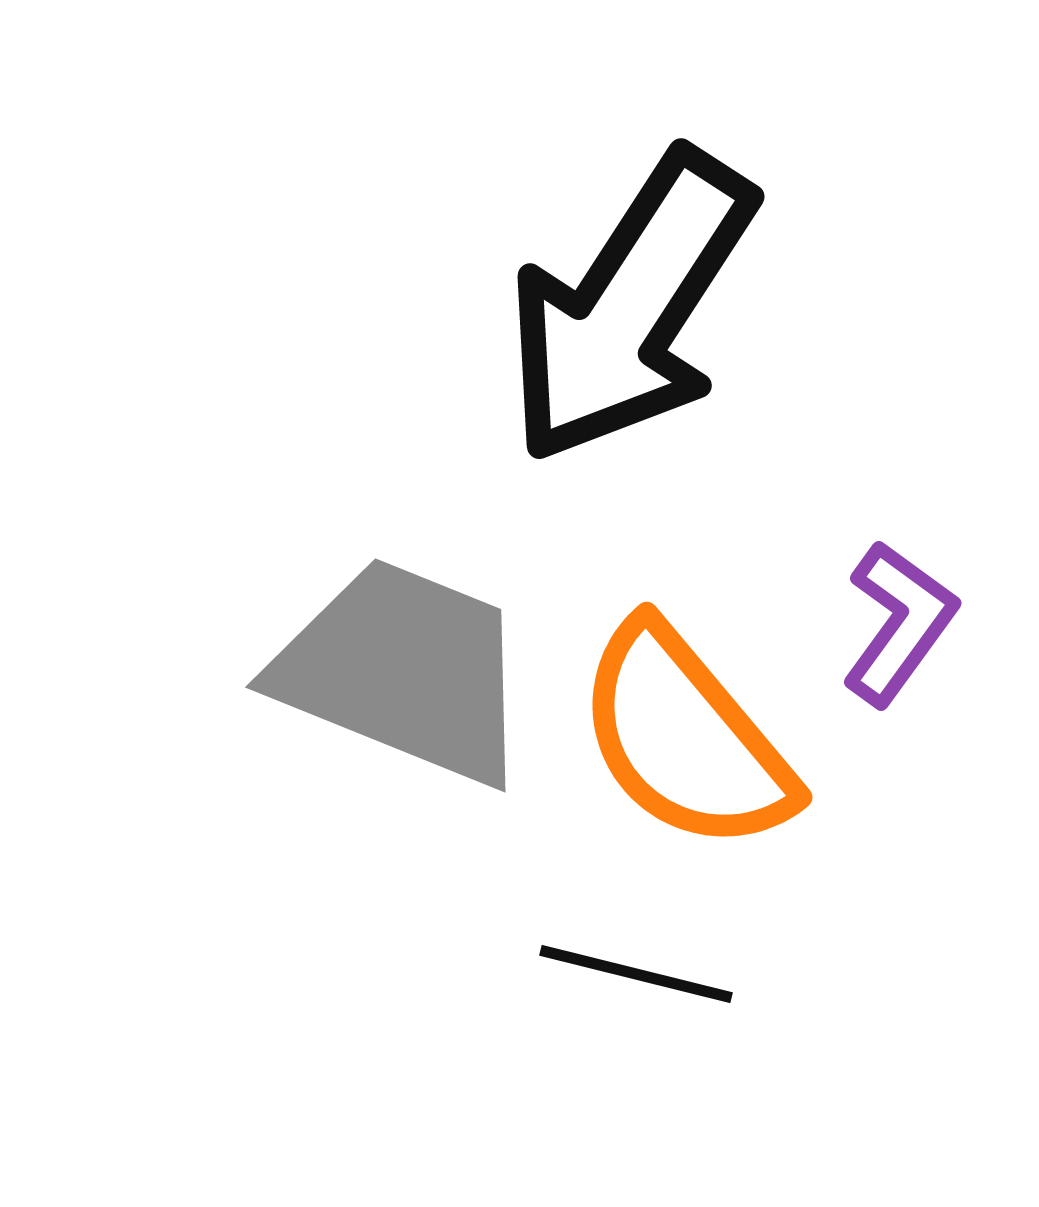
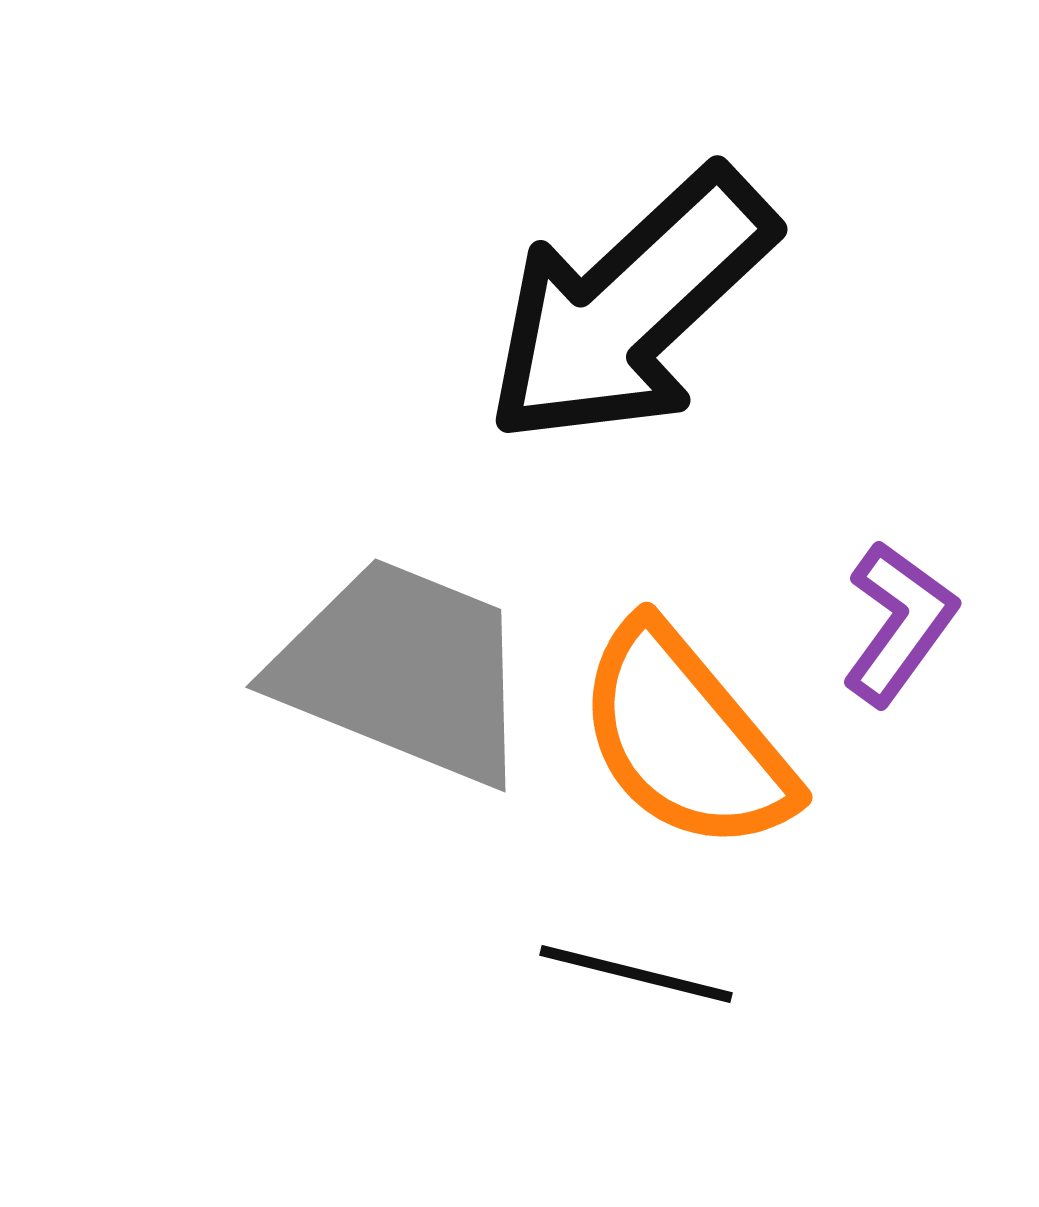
black arrow: rotated 14 degrees clockwise
